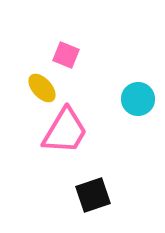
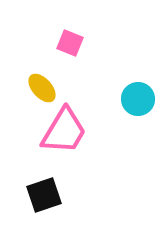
pink square: moved 4 px right, 12 px up
pink trapezoid: moved 1 px left
black square: moved 49 px left
